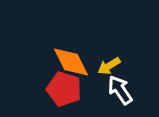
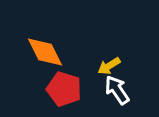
orange diamond: moved 26 px left, 10 px up
white arrow: moved 3 px left
